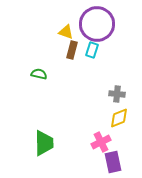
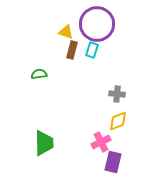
green semicircle: rotated 21 degrees counterclockwise
yellow diamond: moved 1 px left, 3 px down
purple rectangle: rotated 25 degrees clockwise
